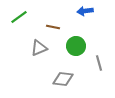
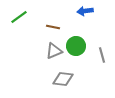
gray triangle: moved 15 px right, 3 px down
gray line: moved 3 px right, 8 px up
